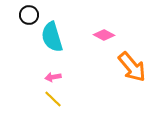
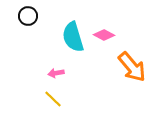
black circle: moved 1 px left, 1 px down
cyan semicircle: moved 21 px right
pink arrow: moved 3 px right, 4 px up
